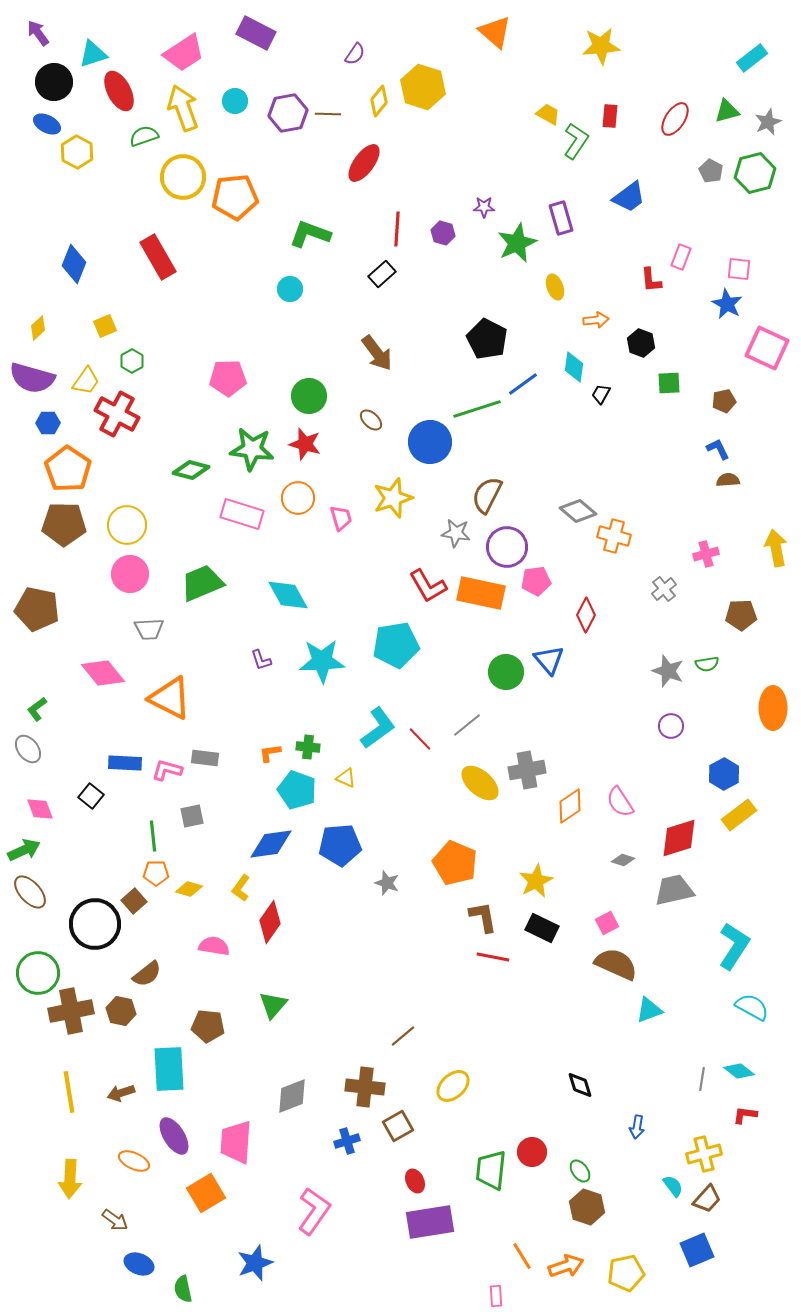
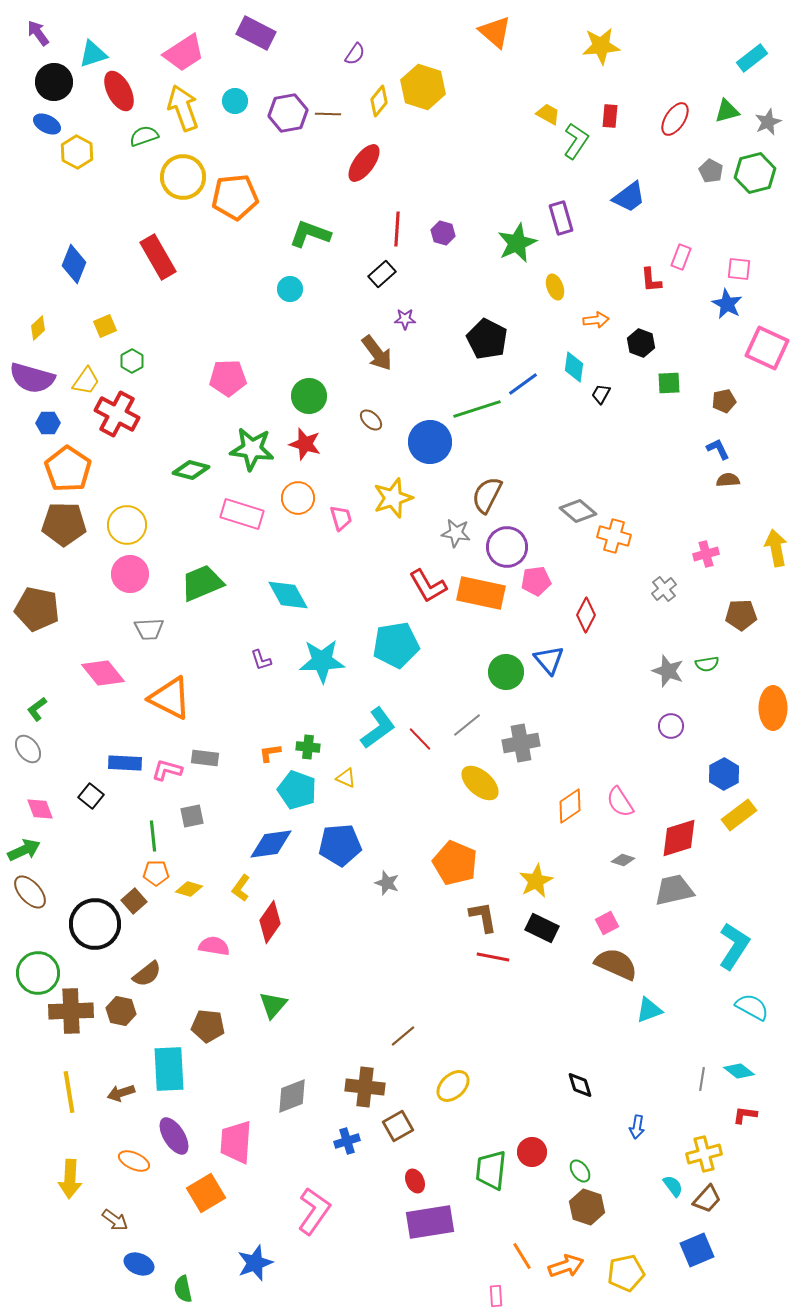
purple star at (484, 207): moved 79 px left, 112 px down
gray cross at (527, 770): moved 6 px left, 27 px up
brown cross at (71, 1011): rotated 9 degrees clockwise
